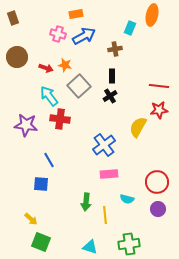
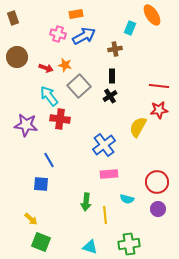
orange ellipse: rotated 45 degrees counterclockwise
